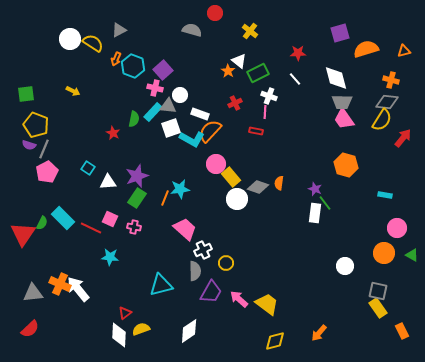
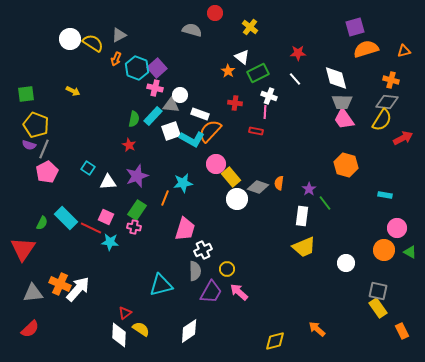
gray triangle at (119, 30): moved 5 px down
yellow cross at (250, 31): moved 4 px up
purple square at (340, 33): moved 15 px right, 6 px up
white triangle at (239, 61): moved 3 px right, 4 px up
cyan hexagon at (133, 66): moved 4 px right, 2 px down
purple square at (163, 70): moved 6 px left, 2 px up
red cross at (235, 103): rotated 32 degrees clockwise
gray triangle at (168, 106): moved 3 px right, 1 px up
cyan rectangle at (153, 112): moved 4 px down
white square at (171, 128): moved 3 px down
red star at (113, 133): moved 16 px right, 12 px down
red arrow at (403, 138): rotated 24 degrees clockwise
cyan star at (180, 189): moved 3 px right, 6 px up
purple star at (315, 189): moved 6 px left; rotated 16 degrees clockwise
green rectangle at (137, 198): moved 12 px down
white rectangle at (315, 213): moved 13 px left, 3 px down
cyan rectangle at (63, 218): moved 3 px right
pink square at (110, 219): moved 4 px left, 2 px up
pink trapezoid at (185, 229): rotated 65 degrees clockwise
red triangle at (23, 234): moved 15 px down
orange circle at (384, 253): moved 3 px up
green triangle at (412, 255): moved 2 px left, 3 px up
cyan star at (110, 257): moved 15 px up
yellow circle at (226, 263): moved 1 px right, 6 px down
white circle at (345, 266): moved 1 px right, 3 px up
white arrow at (78, 289): rotated 80 degrees clockwise
pink arrow at (239, 299): moved 7 px up
yellow trapezoid at (267, 304): moved 37 px right, 57 px up; rotated 120 degrees clockwise
yellow semicircle at (141, 329): rotated 54 degrees clockwise
orange arrow at (319, 333): moved 2 px left, 4 px up; rotated 90 degrees clockwise
